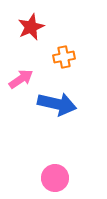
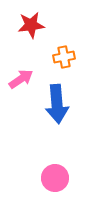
red star: moved 2 px up; rotated 16 degrees clockwise
blue arrow: rotated 72 degrees clockwise
